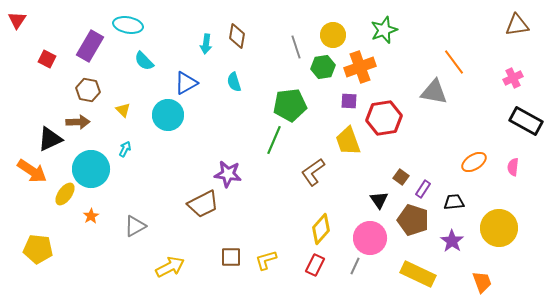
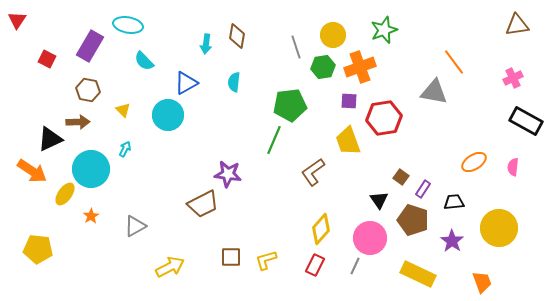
cyan semicircle at (234, 82): rotated 24 degrees clockwise
